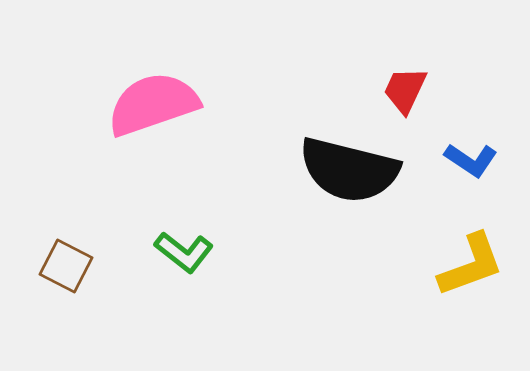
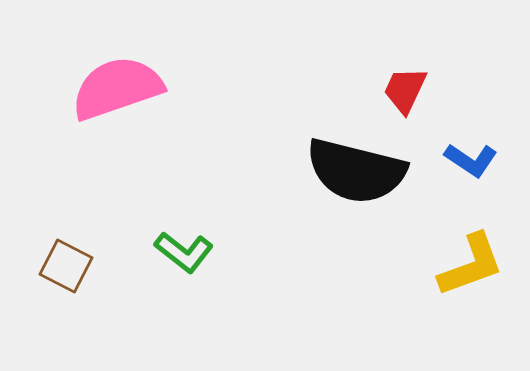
pink semicircle: moved 36 px left, 16 px up
black semicircle: moved 7 px right, 1 px down
